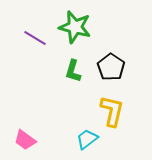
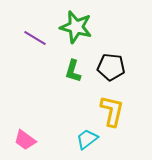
green star: moved 1 px right
black pentagon: rotated 28 degrees counterclockwise
